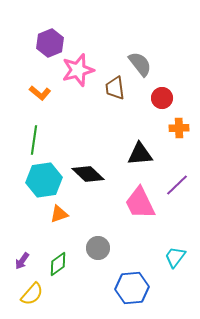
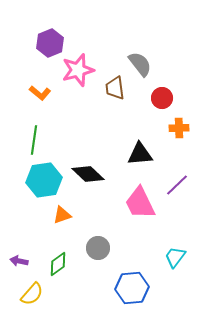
orange triangle: moved 3 px right, 1 px down
purple arrow: moved 3 px left; rotated 66 degrees clockwise
